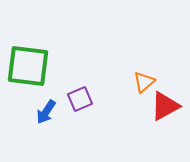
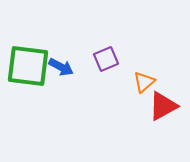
purple square: moved 26 px right, 40 px up
red triangle: moved 2 px left
blue arrow: moved 15 px right, 45 px up; rotated 95 degrees counterclockwise
